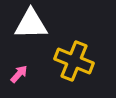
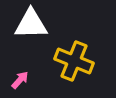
pink arrow: moved 1 px right, 6 px down
